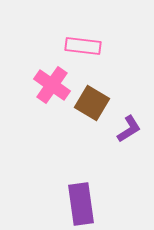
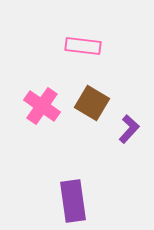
pink cross: moved 10 px left, 21 px down
purple L-shape: rotated 16 degrees counterclockwise
purple rectangle: moved 8 px left, 3 px up
